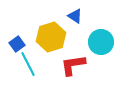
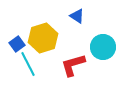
blue triangle: moved 2 px right
yellow hexagon: moved 8 px left, 1 px down
cyan circle: moved 2 px right, 5 px down
red L-shape: rotated 8 degrees counterclockwise
